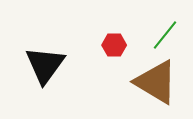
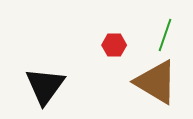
green line: rotated 20 degrees counterclockwise
black triangle: moved 21 px down
